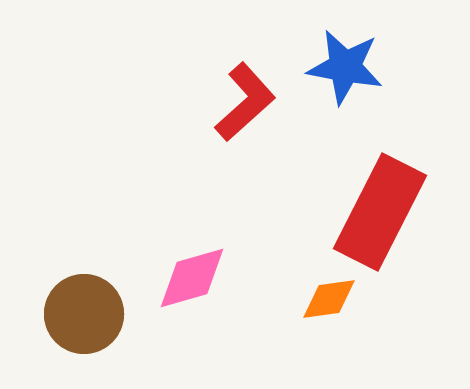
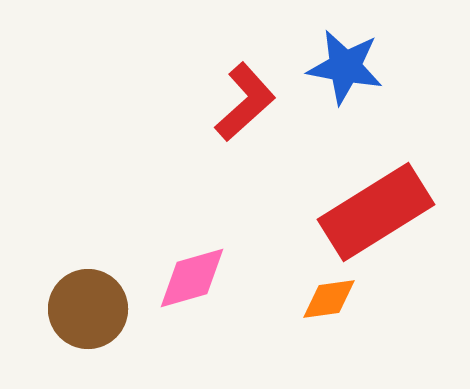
red rectangle: moved 4 px left; rotated 31 degrees clockwise
brown circle: moved 4 px right, 5 px up
